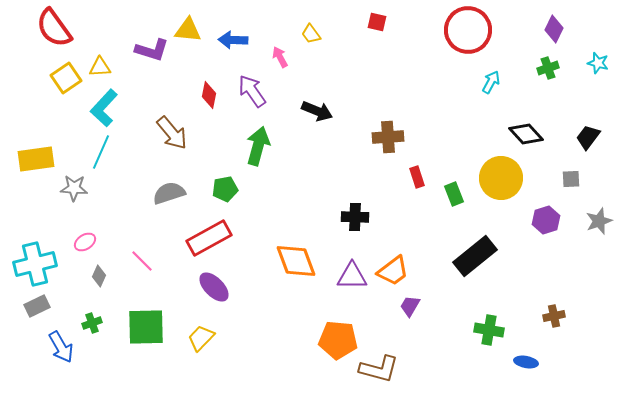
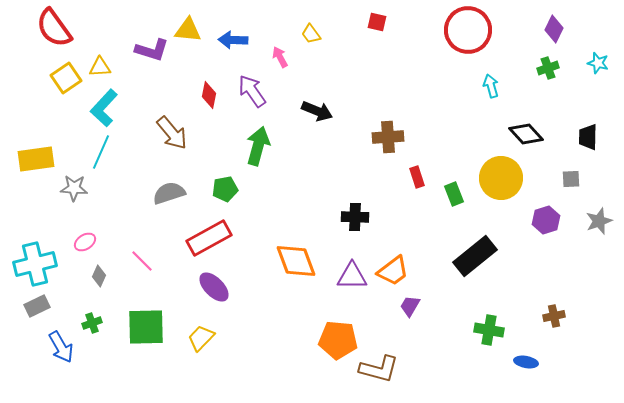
cyan arrow at (491, 82): moved 4 px down; rotated 45 degrees counterclockwise
black trapezoid at (588, 137): rotated 36 degrees counterclockwise
